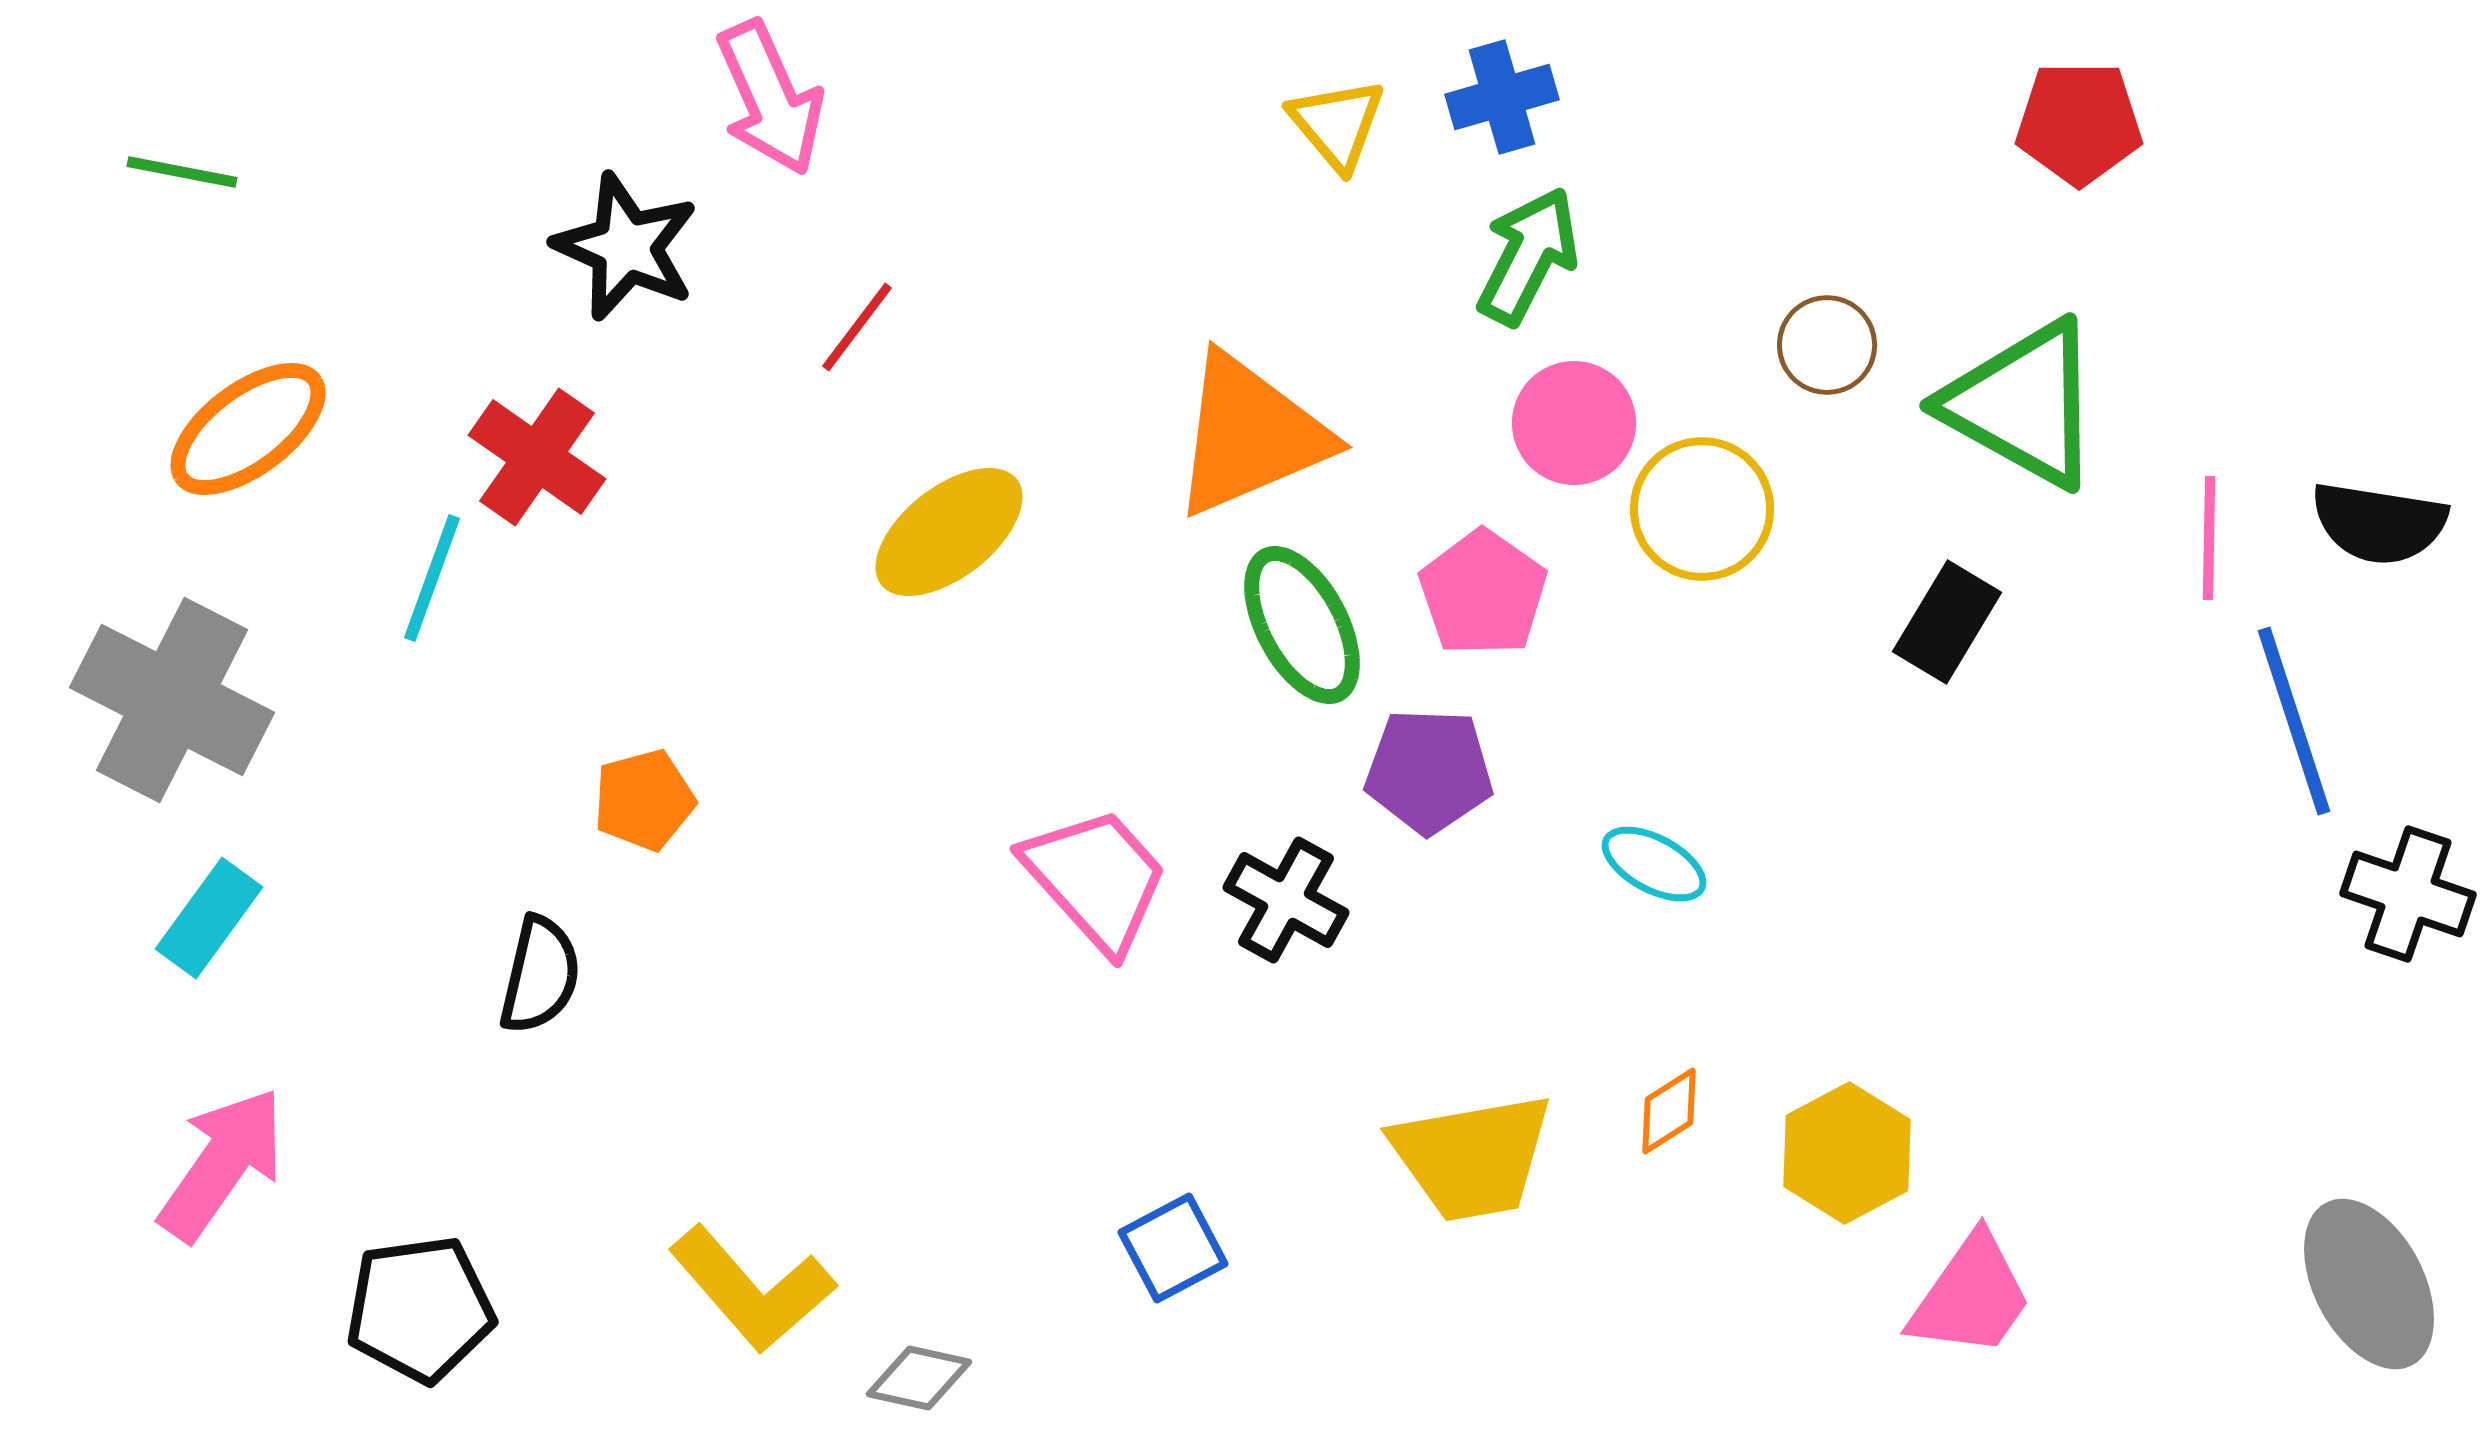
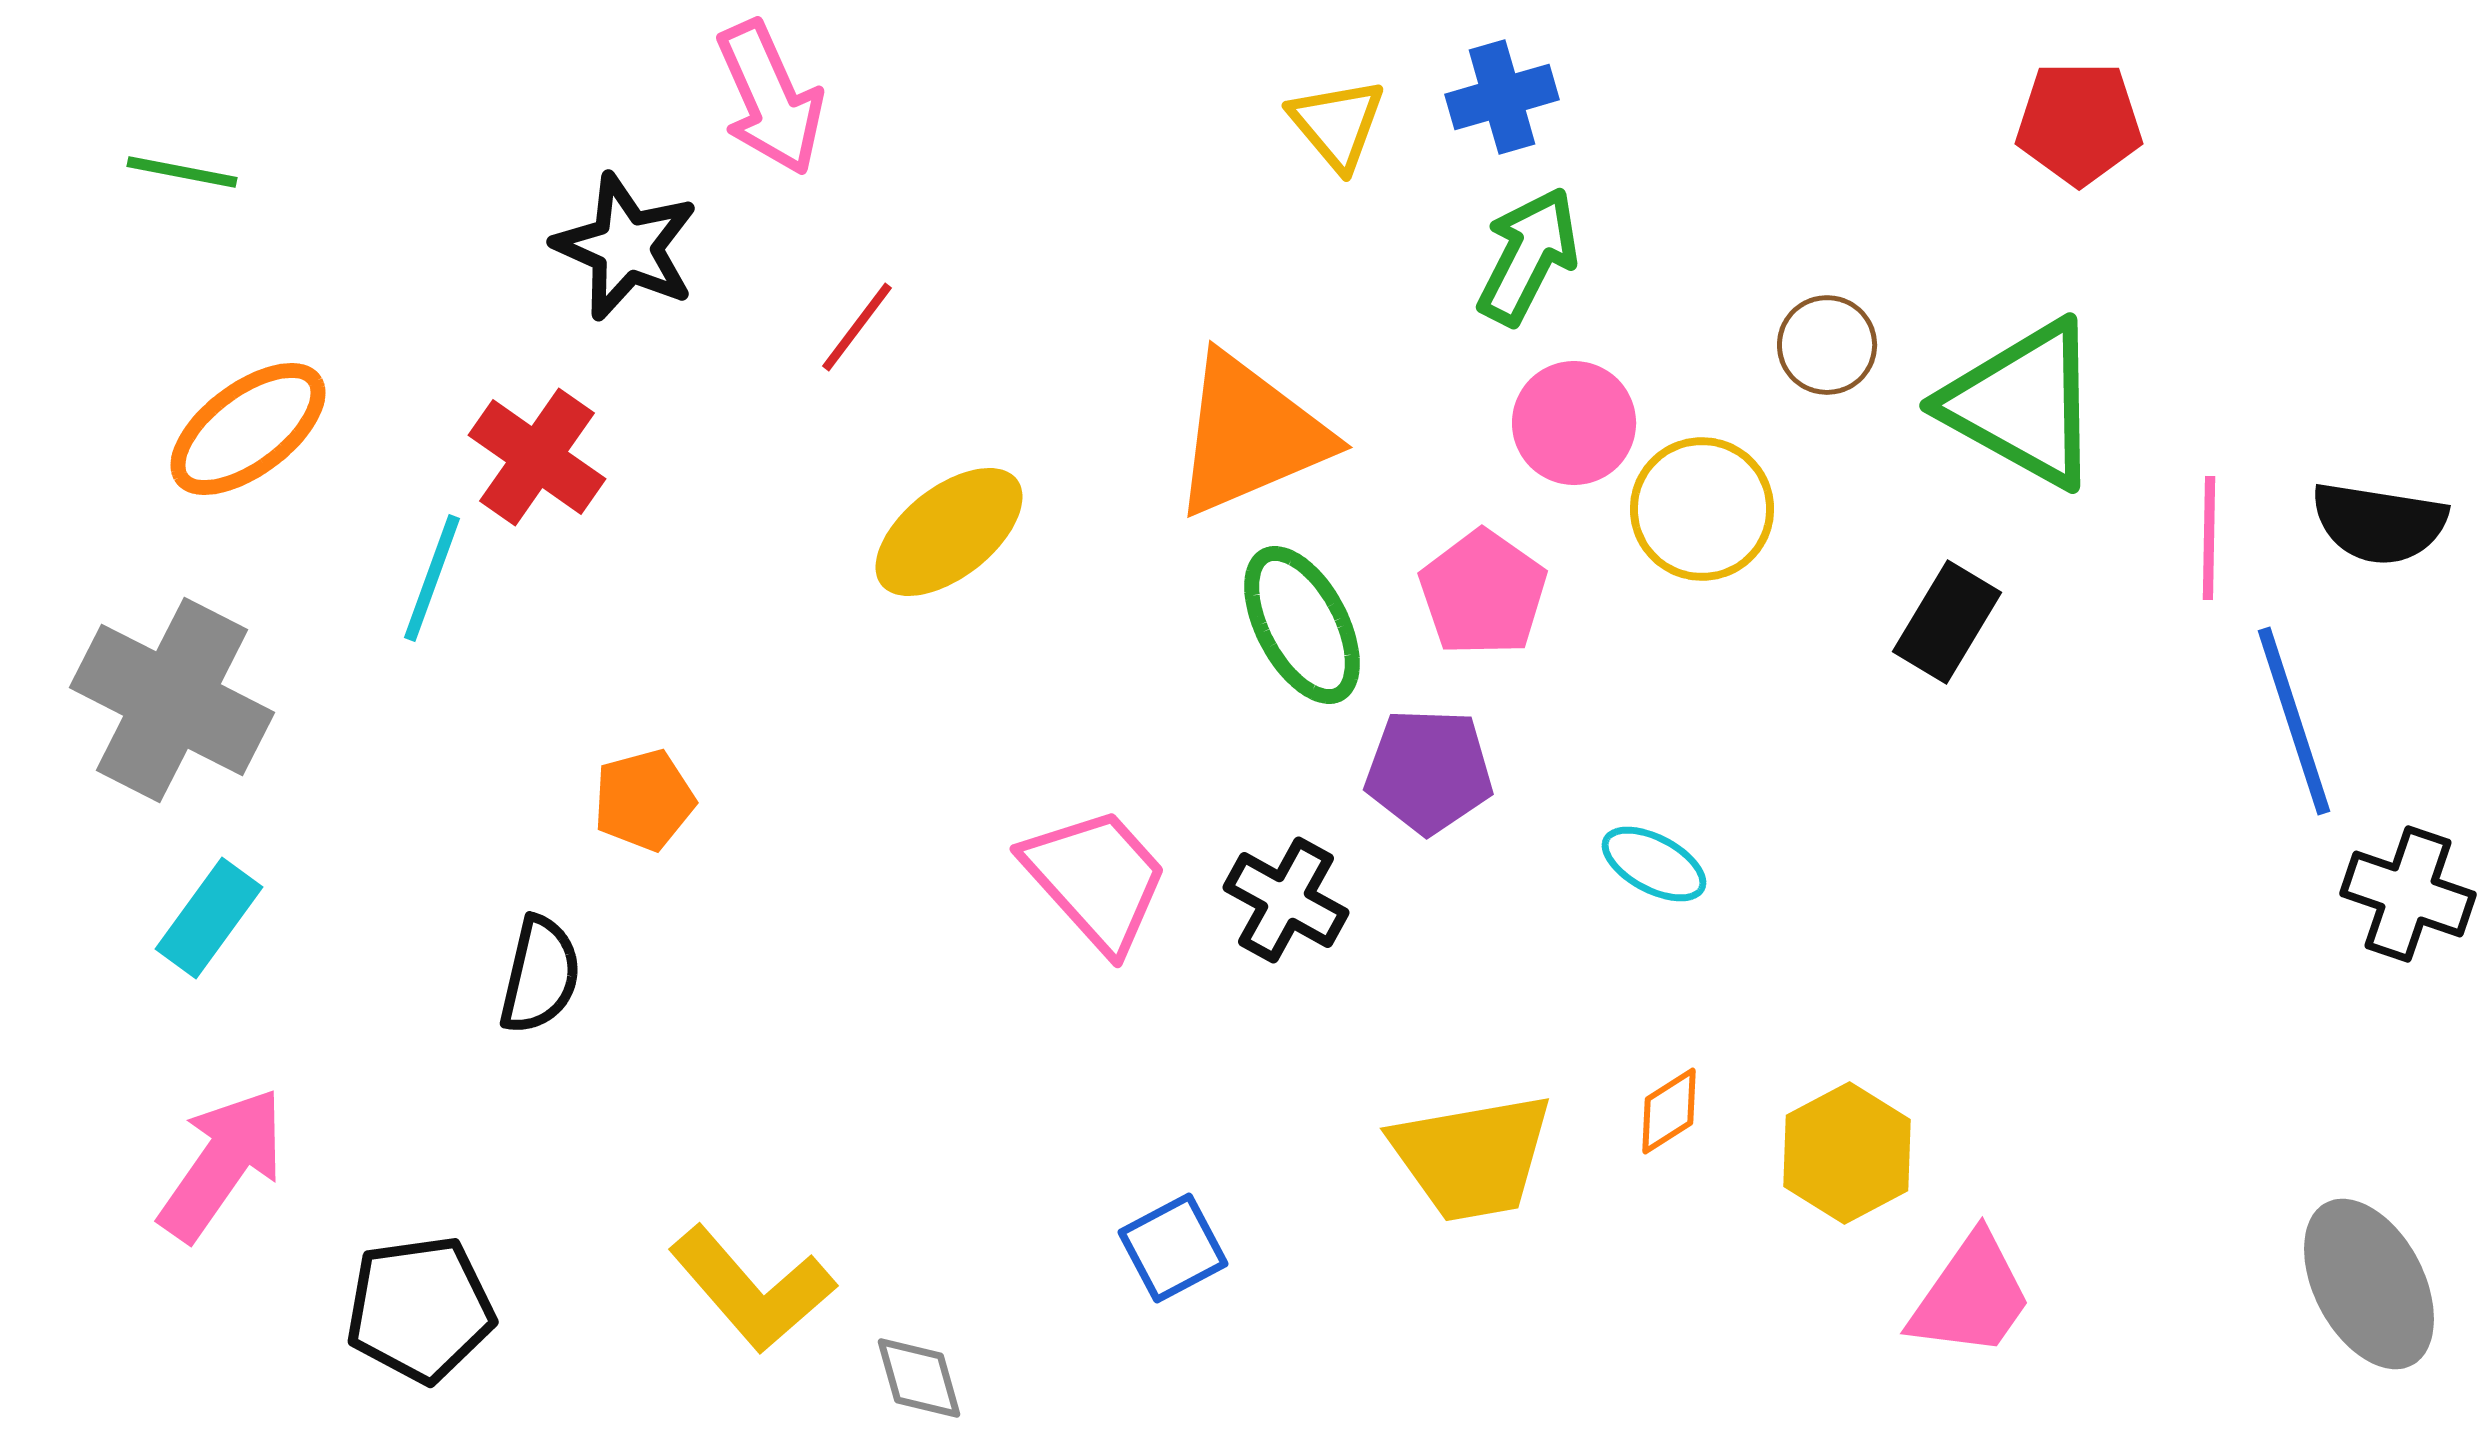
gray diamond at (919, 1378): rotated 62 degrees clockwise
